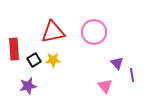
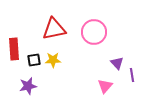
red triangle: moved 1 px right, 3 px up
black square: rotated 24 degrees clockwise
pink triangle: rotated 21 degrees clockwise
